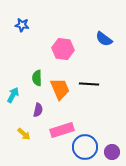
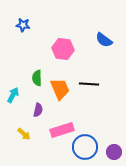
blue star: moved 1 px right
blue semicircle: moved 1 px down
purple circle: moved 2 px right
